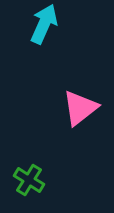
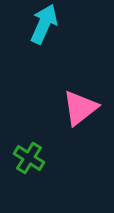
green cross: moved 22 px up
